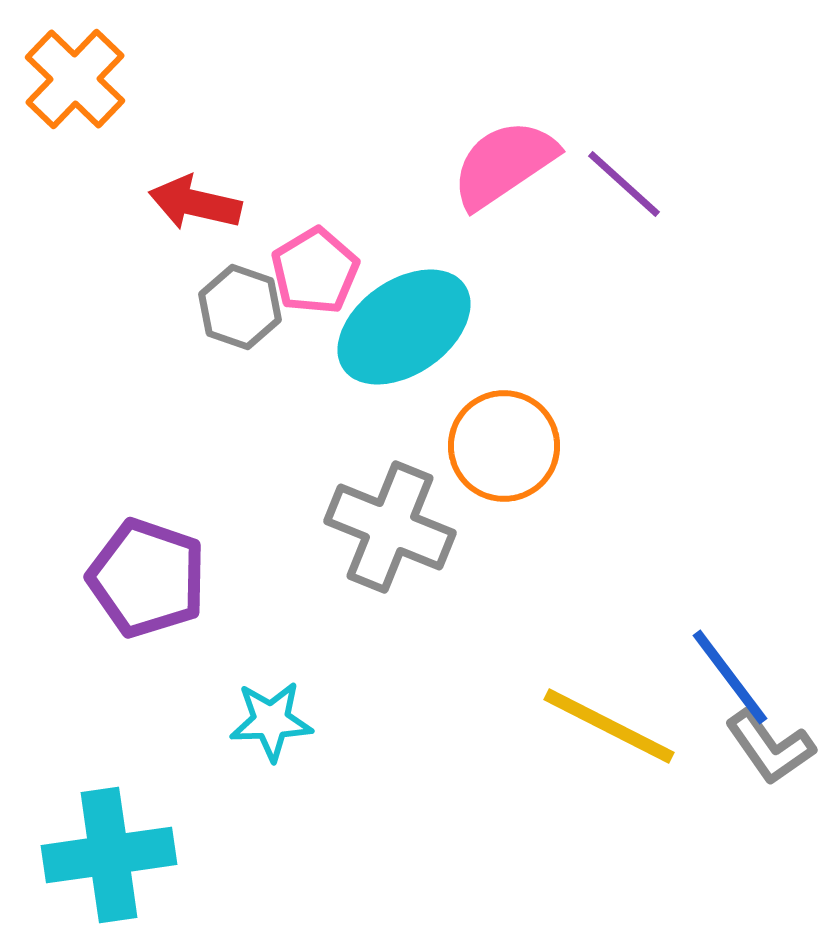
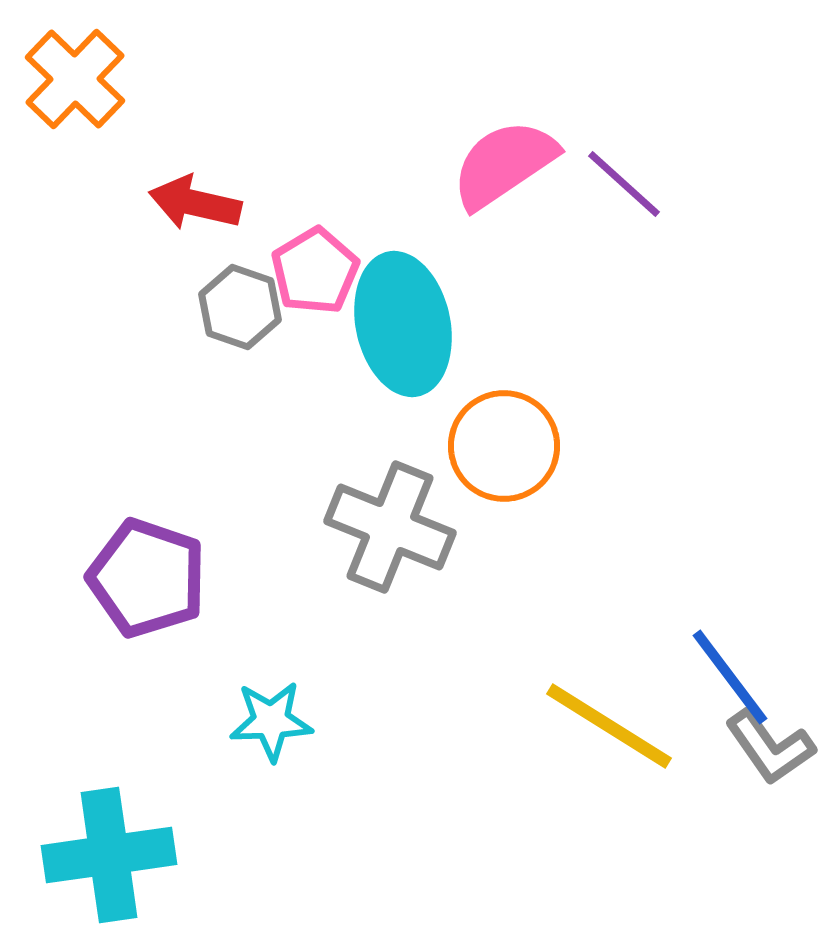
cyan ellipse: moved 1 px left, 3 px up; rotated 67 degrees counterclockwise
yellow line: rotated 5 degrees clockwise
